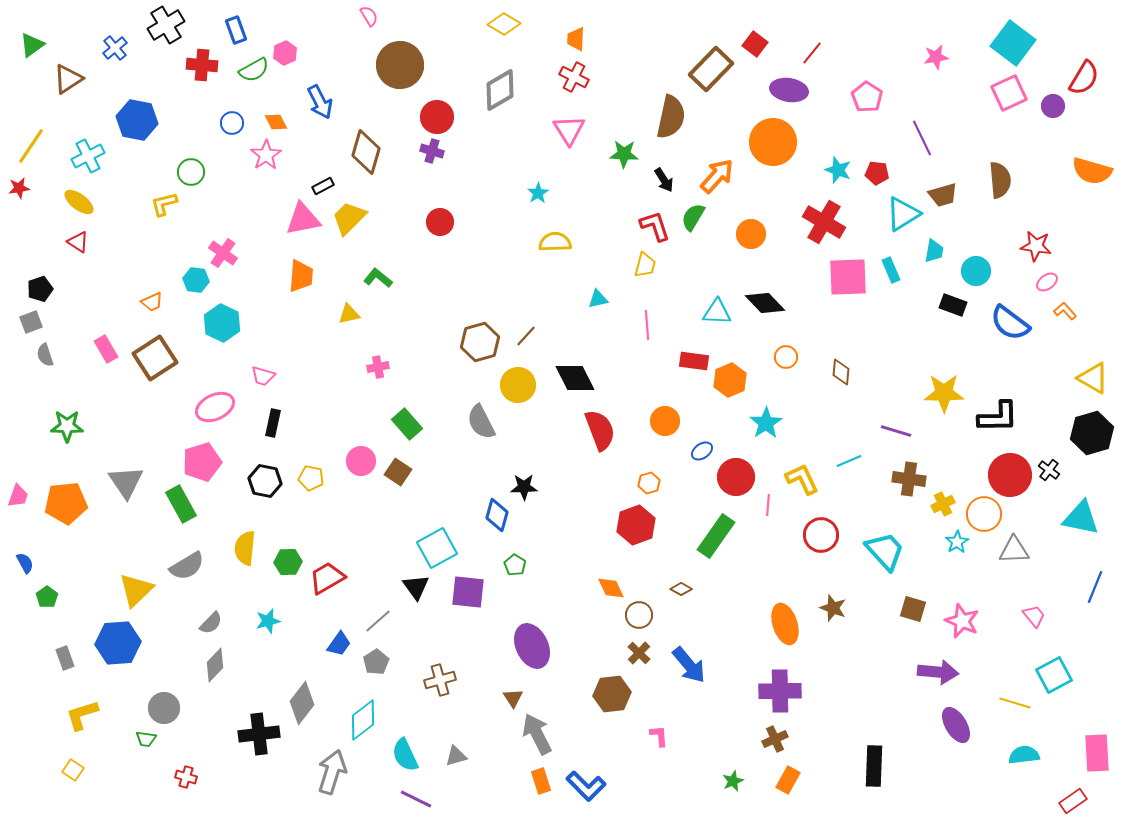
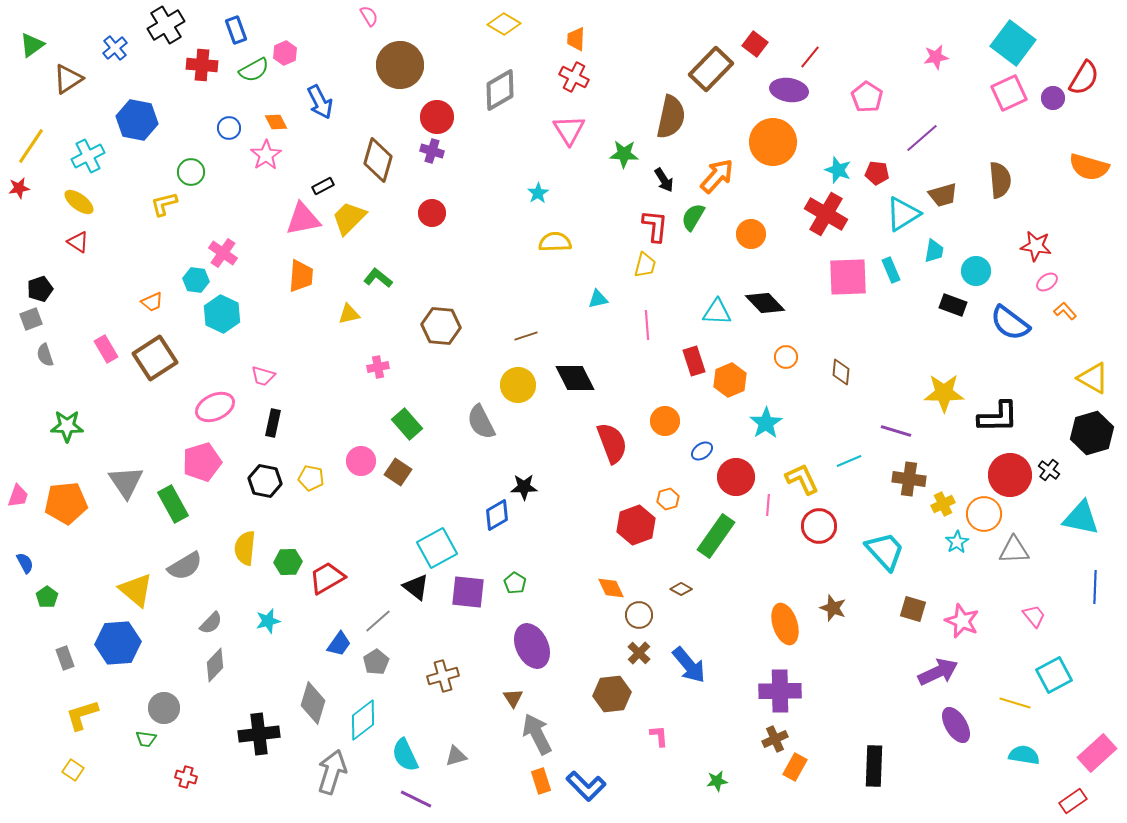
red line at (812, 53): moved 2 px left, 4 px down
purple circle at (1053, 106): moved 8 px up
blue circle at (232, 123): moved 3 px left, 5 px down
purple line at (922, 138): rotated 75 degrees clockwise
brown diamond at (366, 152): moved 12 px right, 8 px down
orange semicircle at (1092, 171): moved 3 px left, 4 px up
red circle at (440, 222): moved 8 px left, 9 px up
red cross at (824, 222): moved 2 px right, 8 px up
red L-shape at (655, 226): rotated 24 degrees clockwise
gray square at (31, 322): moved 3 px up
cyan hexagon at (222, 323): moved 9 px up
brown line at (526, 336): rotated 30 degrees clockwise
brown hexagon at (480, 342): moved 39 px left, 16 px up; rotated 21 degrees clockwise
red rectangle at (694, 361): rotated 64 degrees clockwise
red semicircle at (600, 430): moved 12 px right, 13 px down
orange hexagon at (649, 483): moved 19 px right, 16 px down
green rectangle at (181, 504): moved 8 px left
blue diamond at (497, 515): rotated 44 degrees clockwise
red circle at (821, 535): moved 2 px left, 9 px up
green pentagon at (515, 565): moved 18 px down
gray semicircle at (187, 566): moved 2 px left
black triangle at (416, 587): rotated 16 degrees counterclockwise
blue line at (1095, 587): rotated 20 degrees counterclockwise
yellow triangle at (136, 590): rotated 36 degrees counterclockwise
purple arrow at (938, 672): rotated 30 degrees counterclockwise
brown cross at (440, 680): moved 3 px right, 4 px up
gray diamond at (302, 703): moved 11 px right; rotated 21 degrees counterclockwise
pink rectangle at (1097, 753): rotated 51 degrees clockwise
cyan semicircle at (1024, 755): rotated 16 degrees clockwise
orange rectangle at (788, 780): moved 7 px right, 13 px up
green star at (733, 781): moved 16 px left; rotated 15 degrees clockwise
